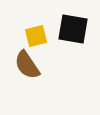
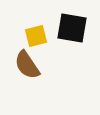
black square: moved 1 px left, 1 px up
